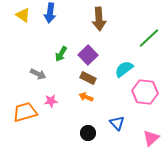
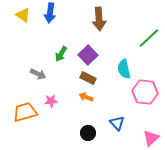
cyan semicircle: rotated 66 degrees counterclockwise
